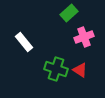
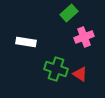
white rectangle: moved 2 px right; rotated 42 degrees counterclockwise
red triangle: moved 4 px down
